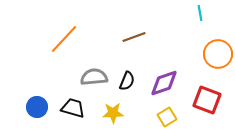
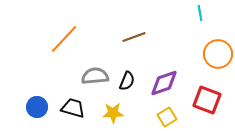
gray semicircle: moved 1 px right, 1 px up
